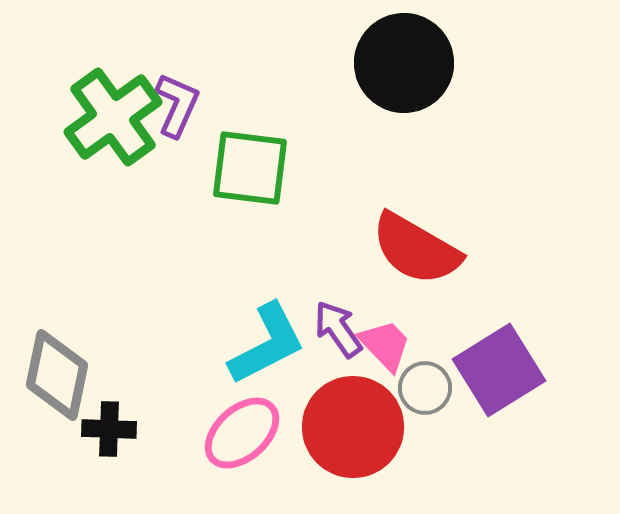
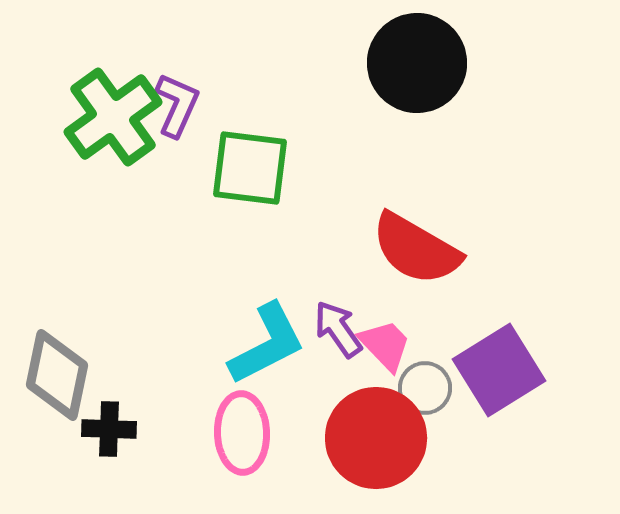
black circle: moved 13 px right
red circle: moved 23 px right, 11 px down
pink ellipse: rotated 50 degrees counterclockwise
